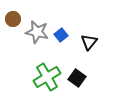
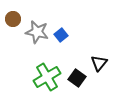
black triangle: moved 10 px right, 21 px down
